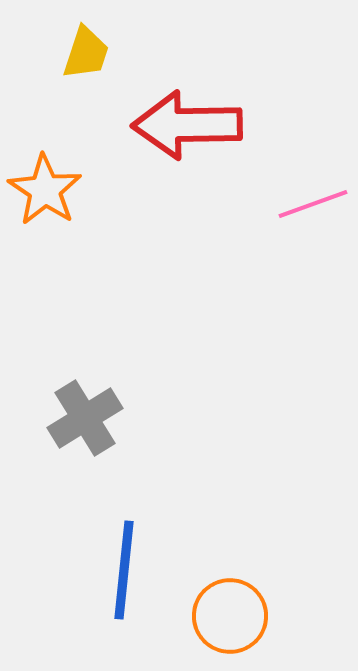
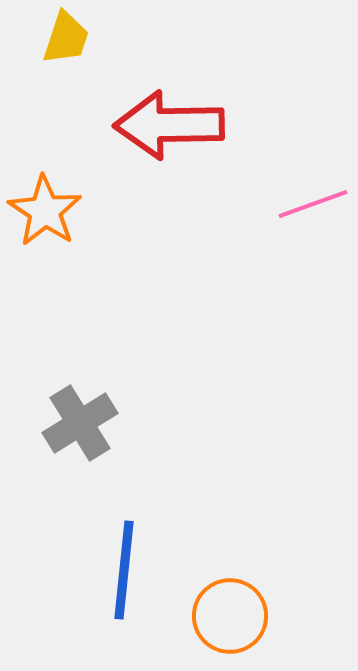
yellow trapezoid: moved 20 px left, 15 px up
red arrow: moved 18 px left
orange star: moved 21 px down
gray cross: moved 5 px left, 5 px down
